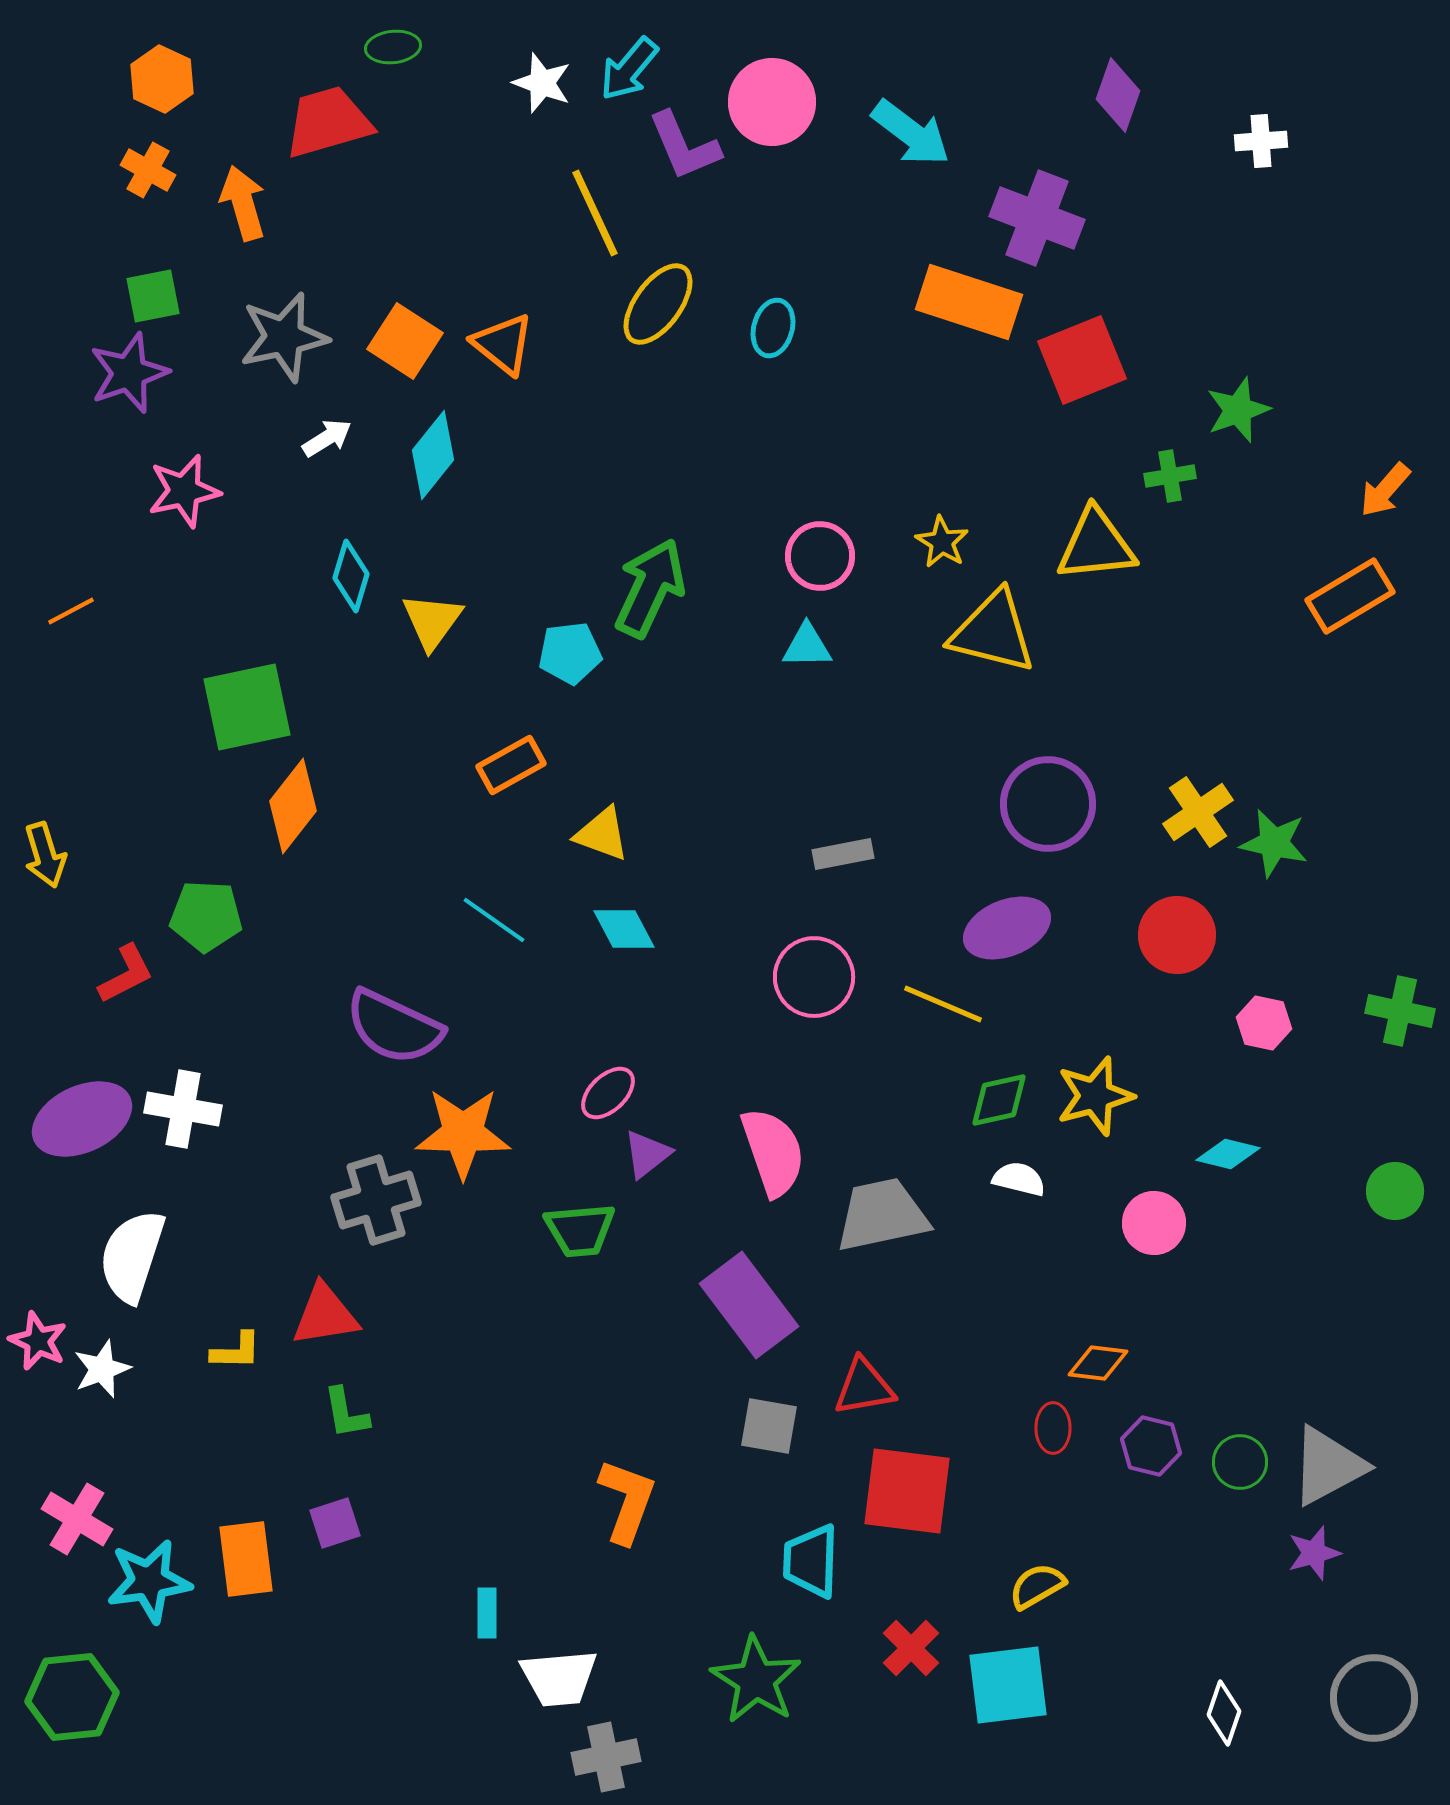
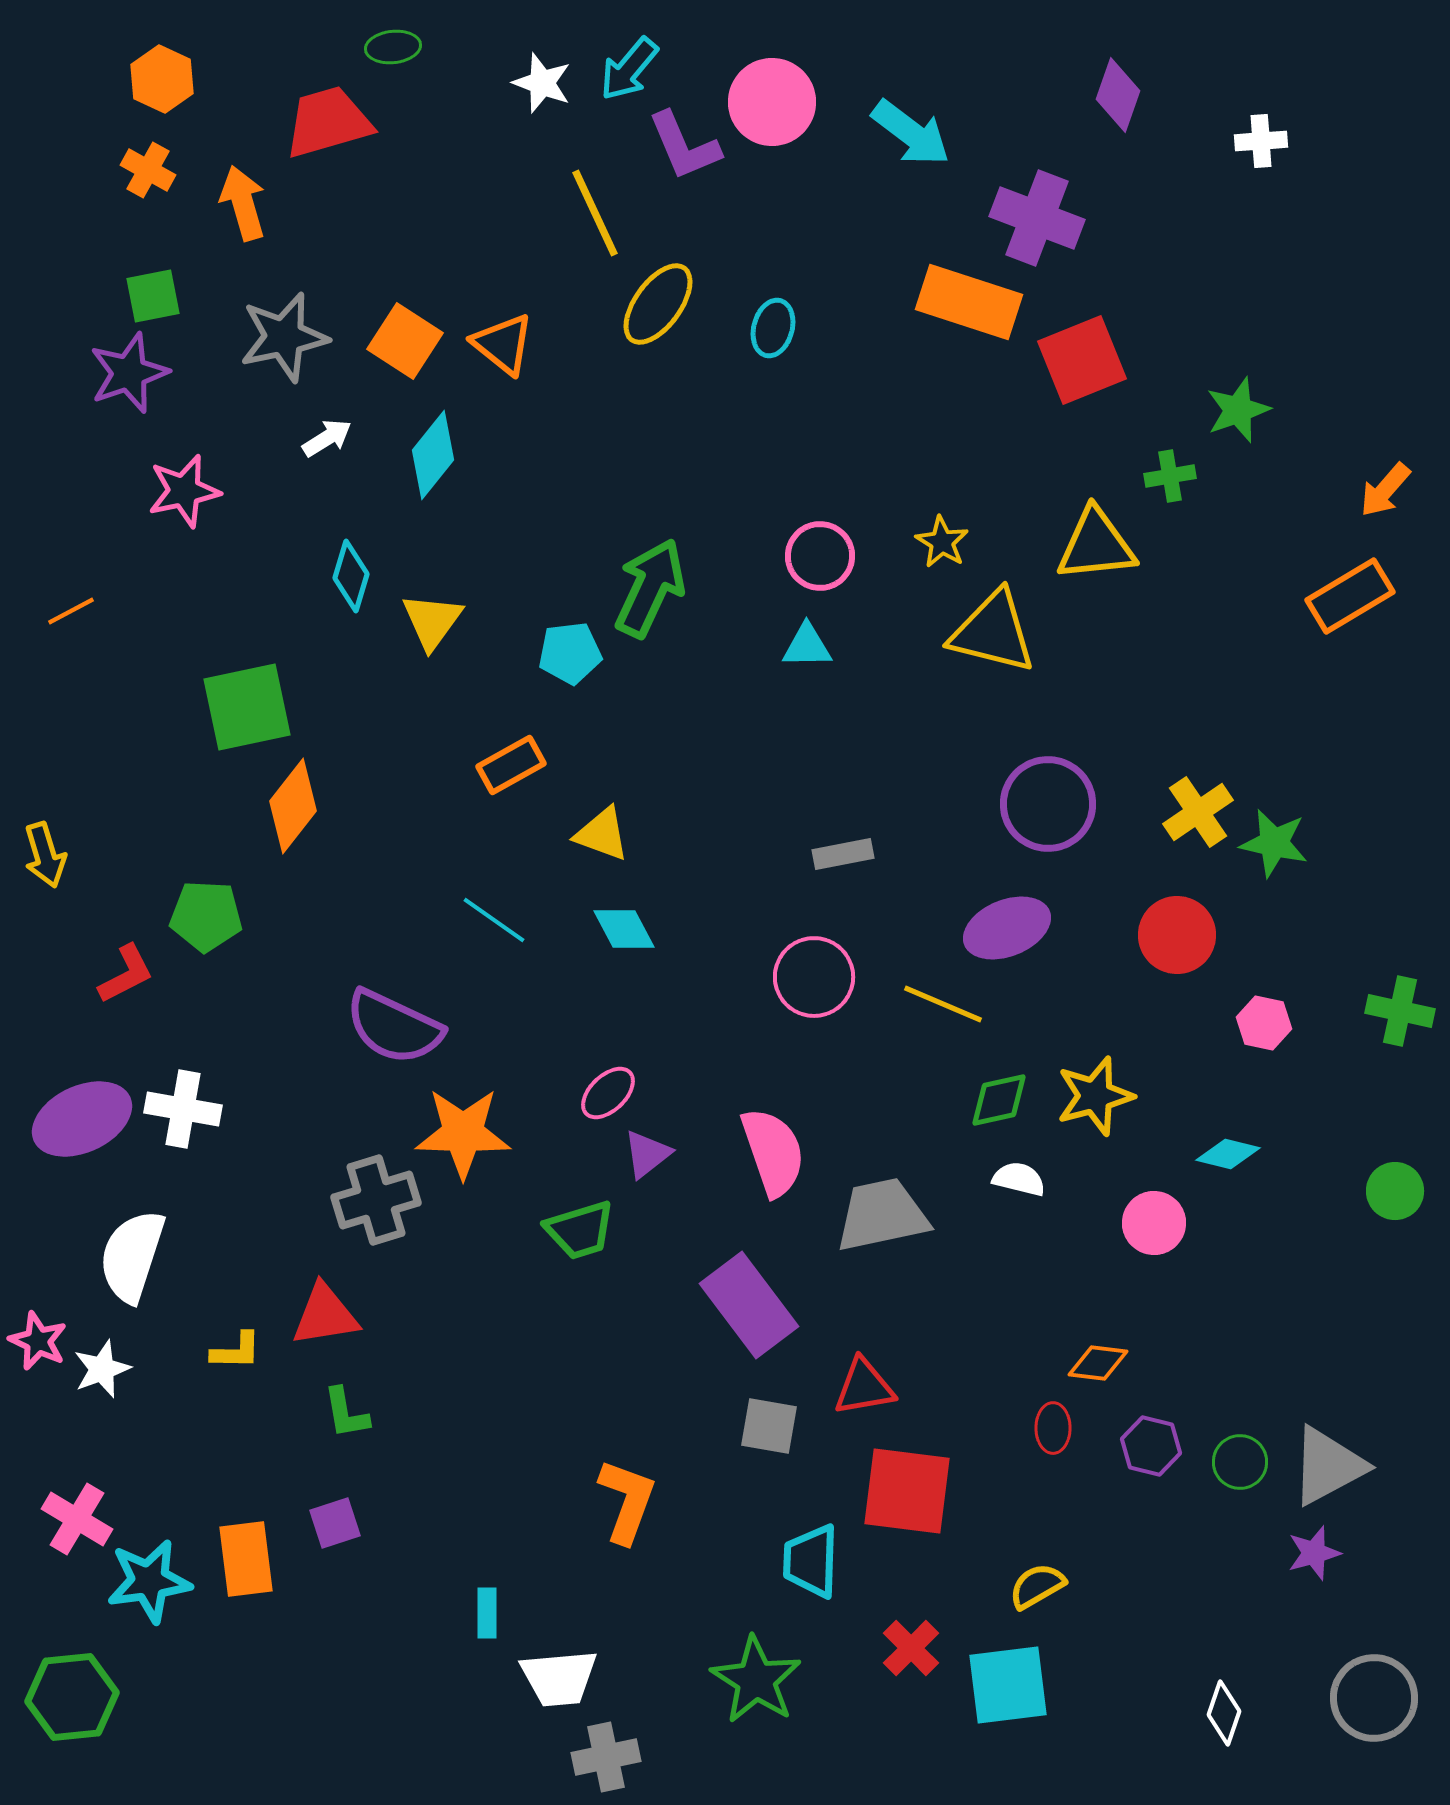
green trapezoid at (580, 1230): rotated 12 degrees counterclockwise
